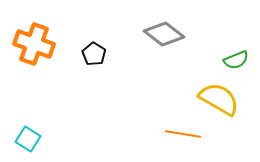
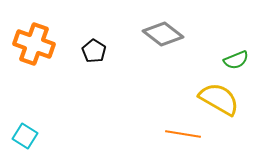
gray diamond: moved 1 px left
black pentagon: moved 3 px up
cyan square: moved 3 px left, 3 px up
